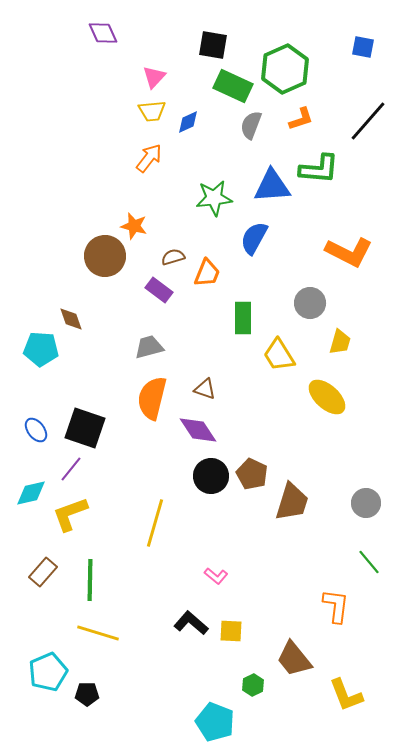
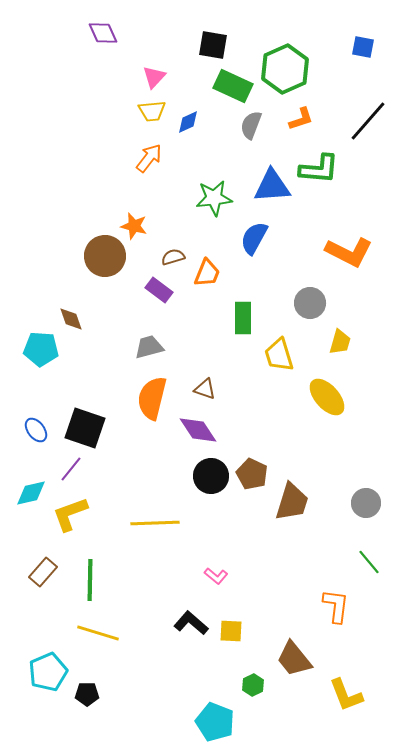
yellow trapezoid at (279, 355): rotated 15 degrees clockwise
yellow ellipse at (327, 397): rotated 6 degrees clockwise
yellow line at (155, 523): rotated 72 degrees clockwise
